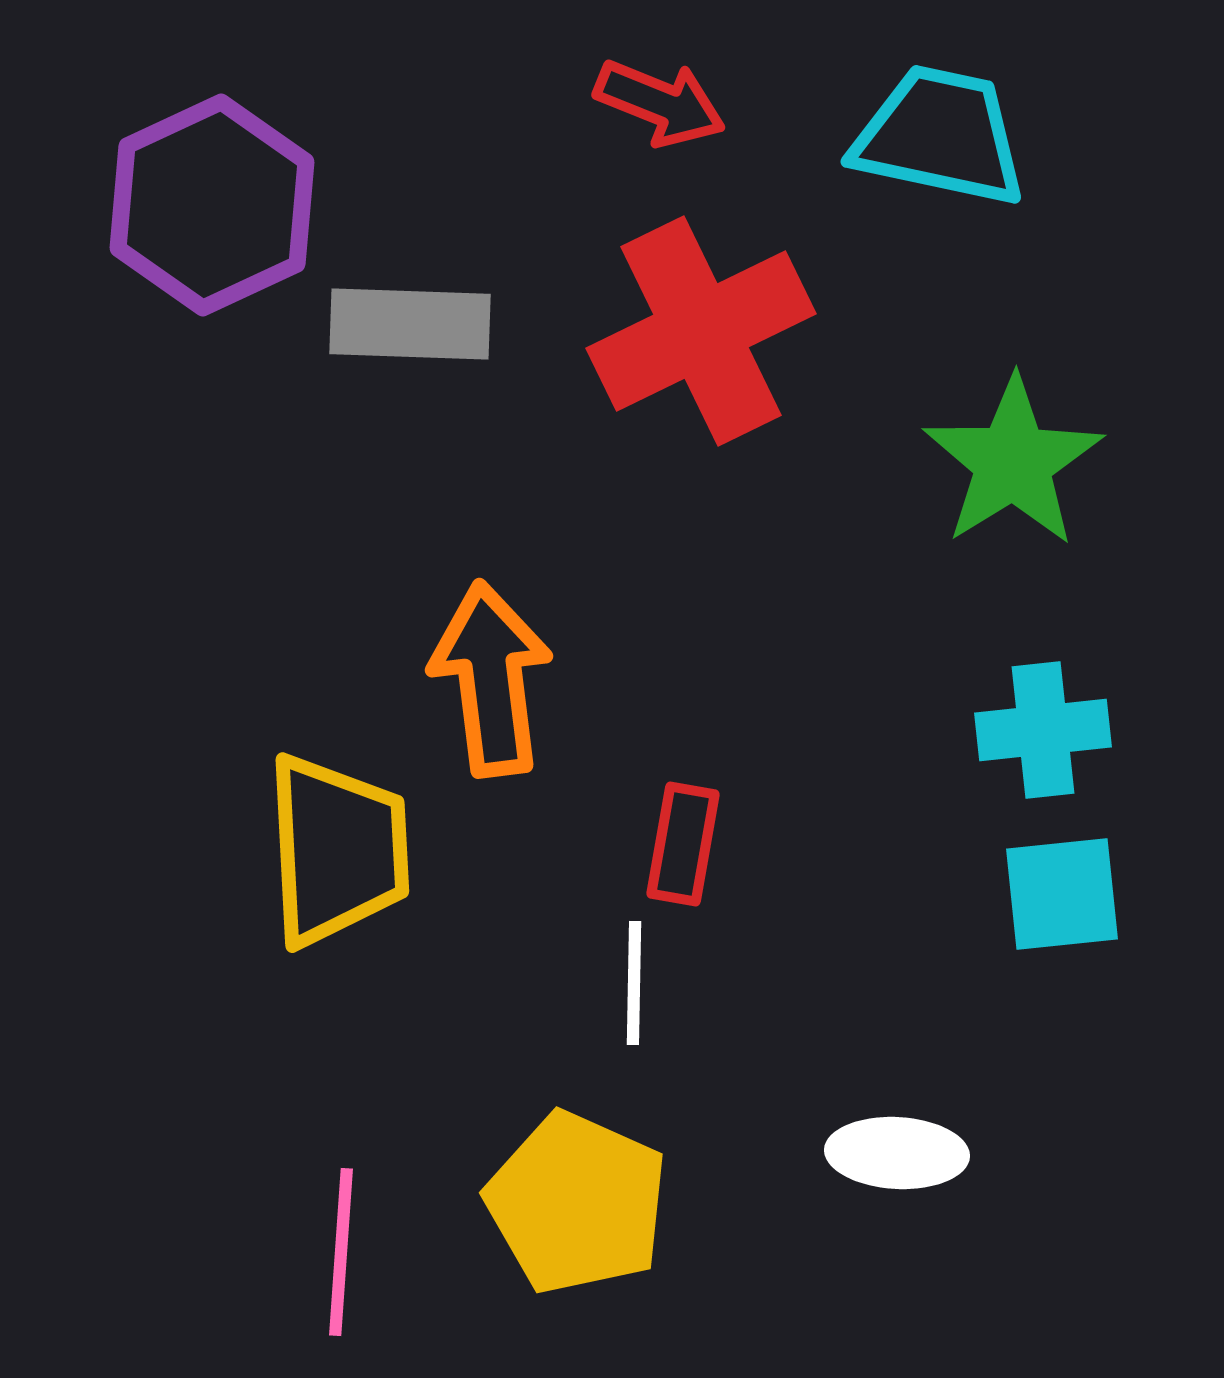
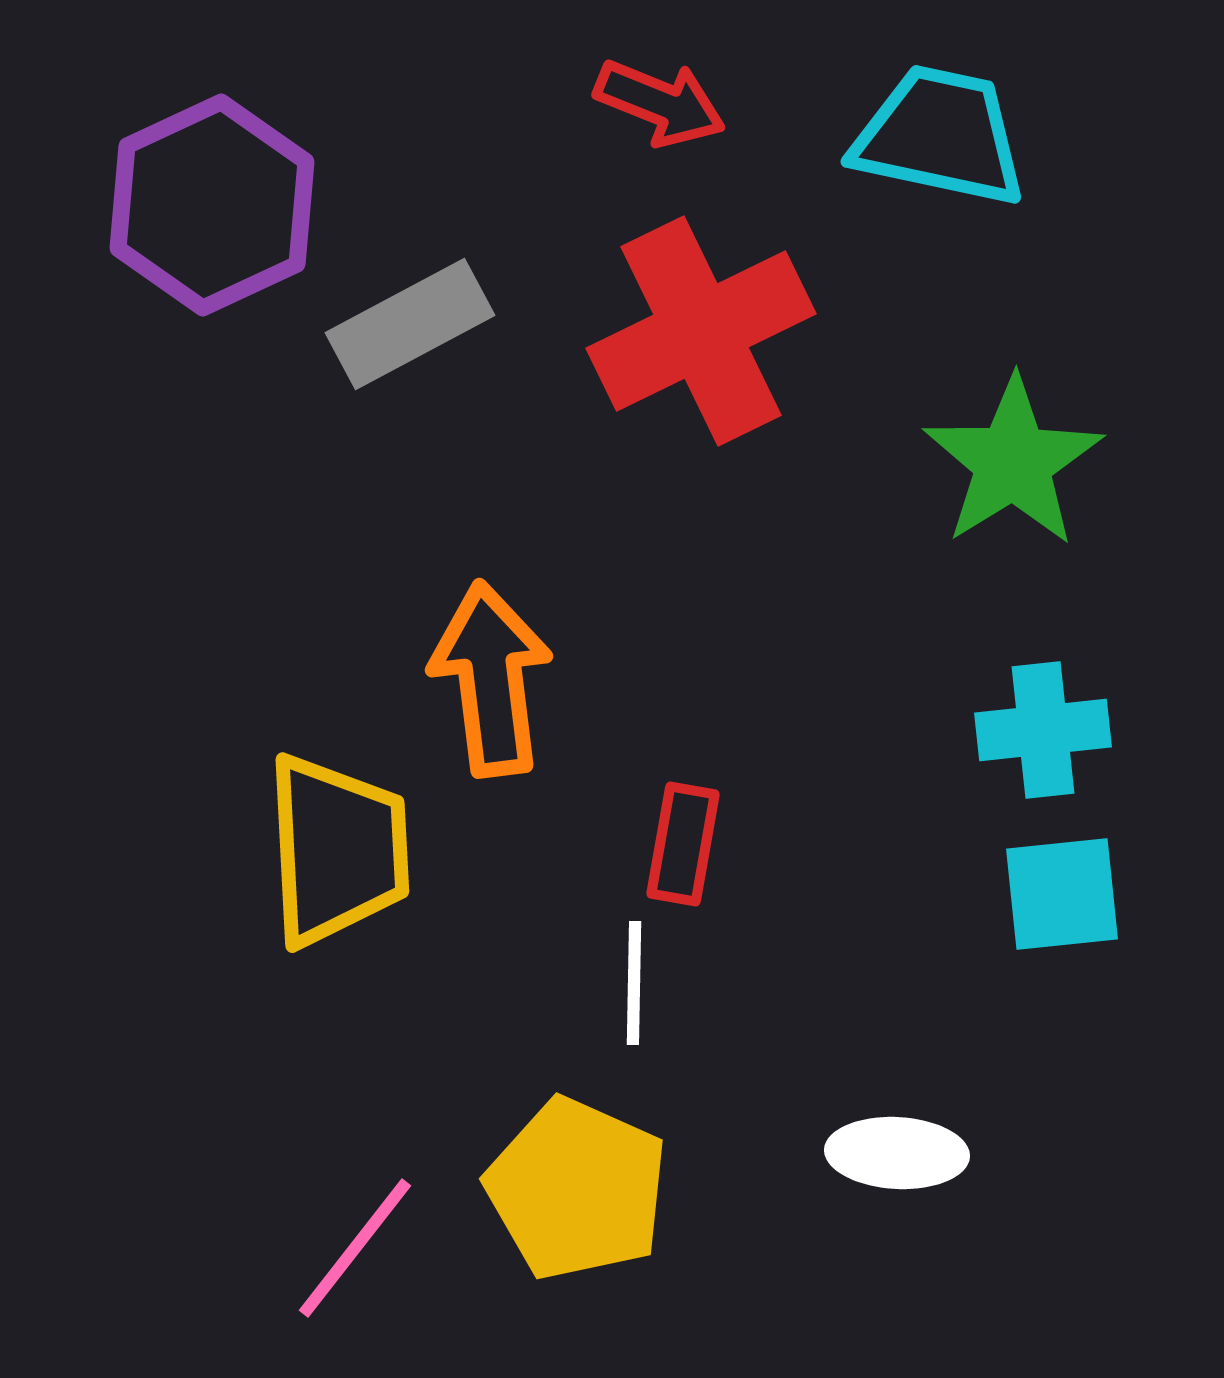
gray rectangle: rotated 30 degrees counterclockwise
yellow pentagon: moved 14 px up
pink line: moved 14 px right, 4 px up; rotated 34 degrees clockwise
